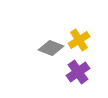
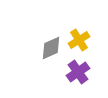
gray diamond: rotated 45 degrees counterclockwise
